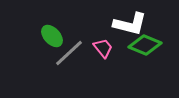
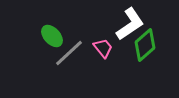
white L-shape: rotated 48 degrees counterclockwise
green diamond: rotated 64 degrees counterclockwise
